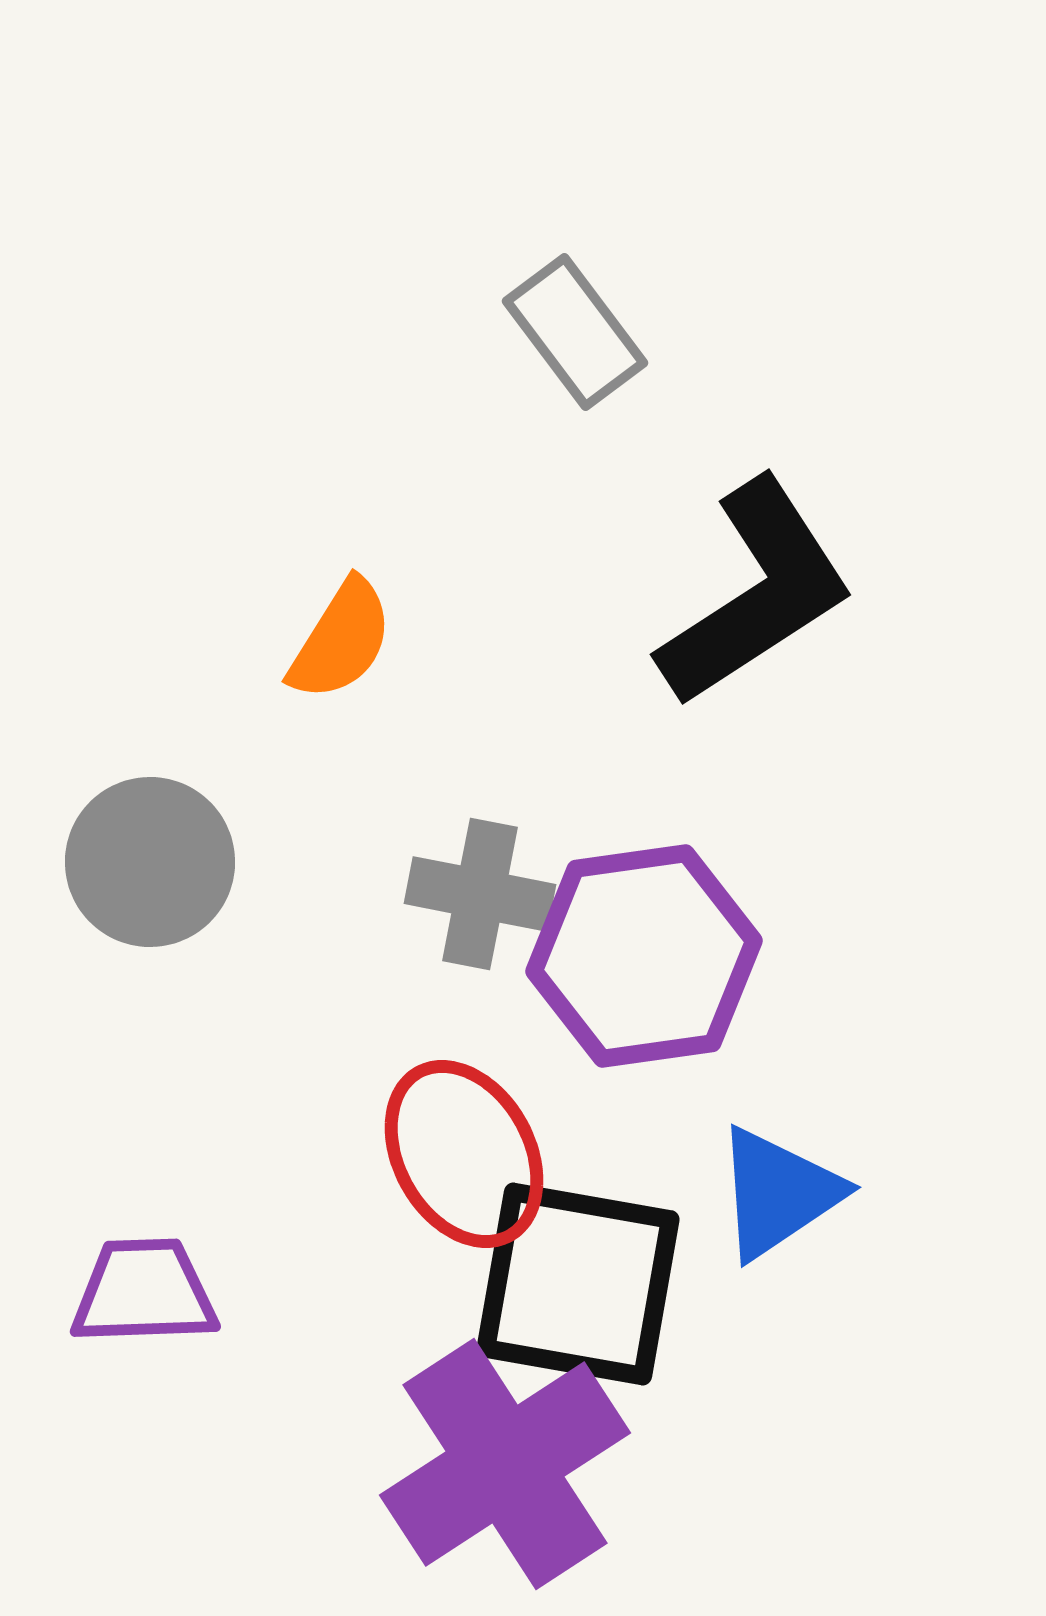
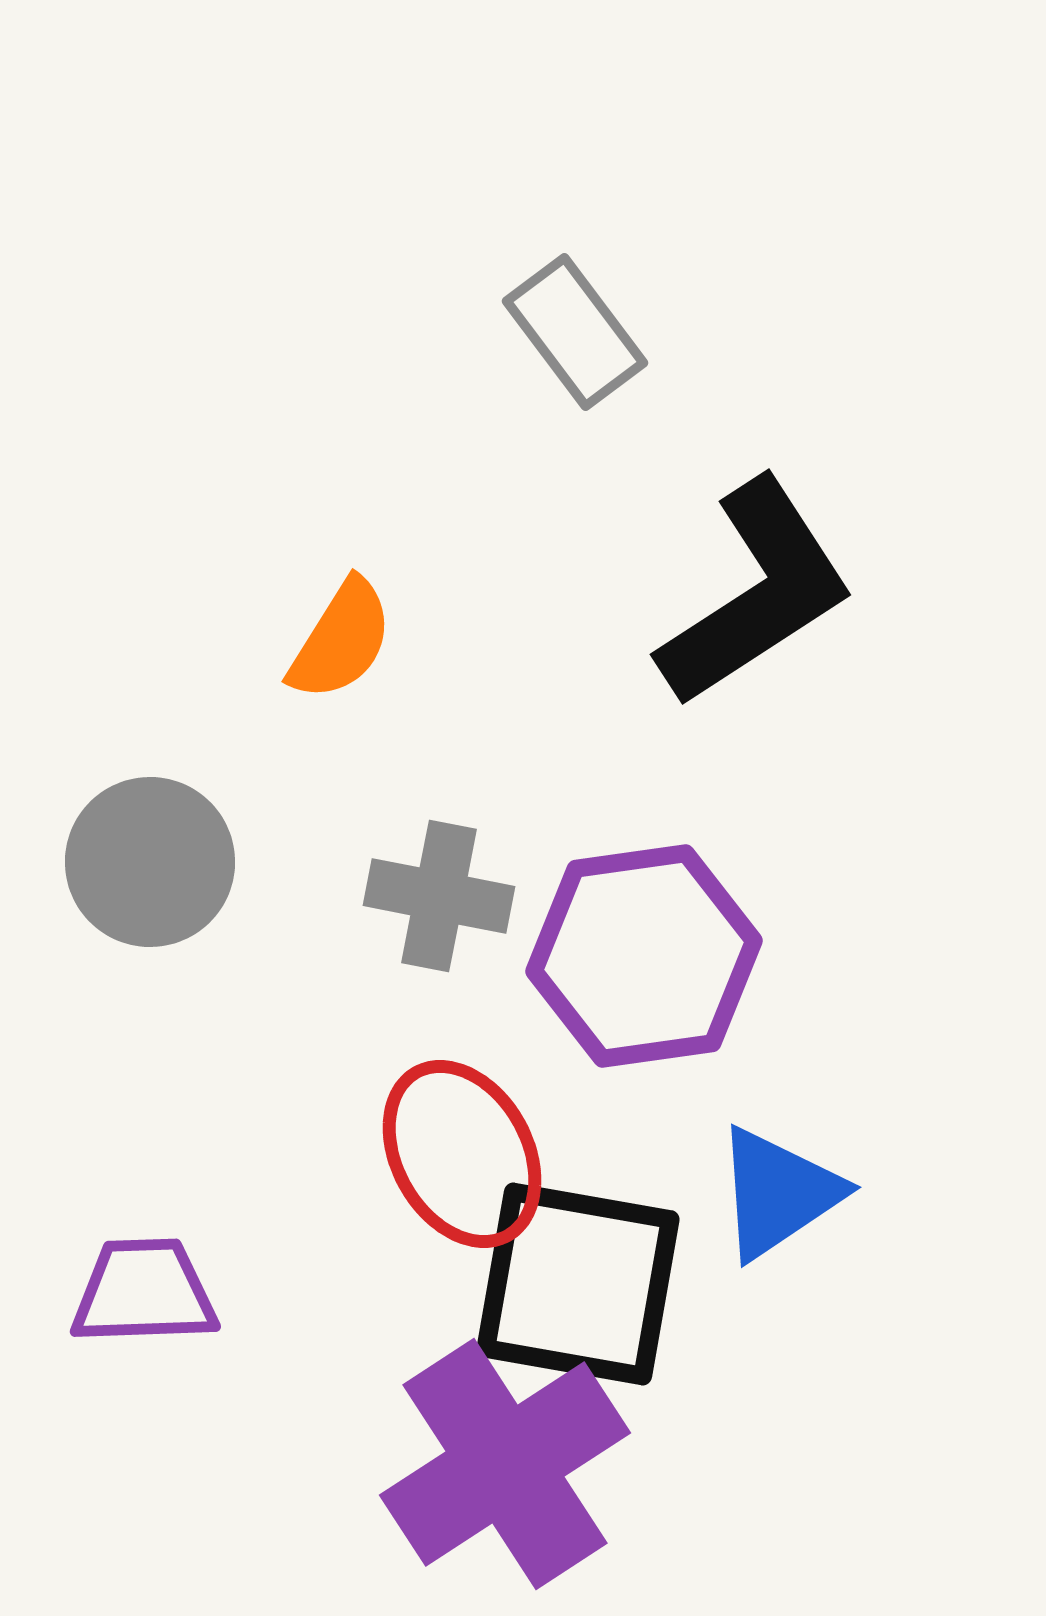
gray cross: moved 41 px left, 2 px down
red ellipse: moved 2 px left
